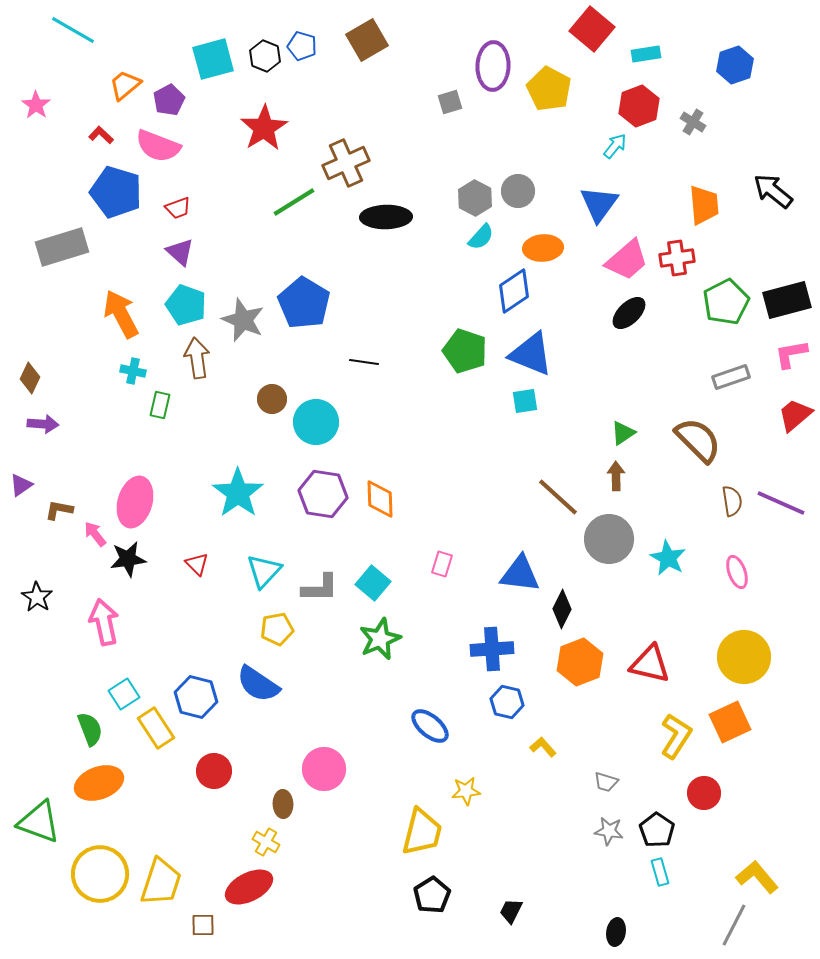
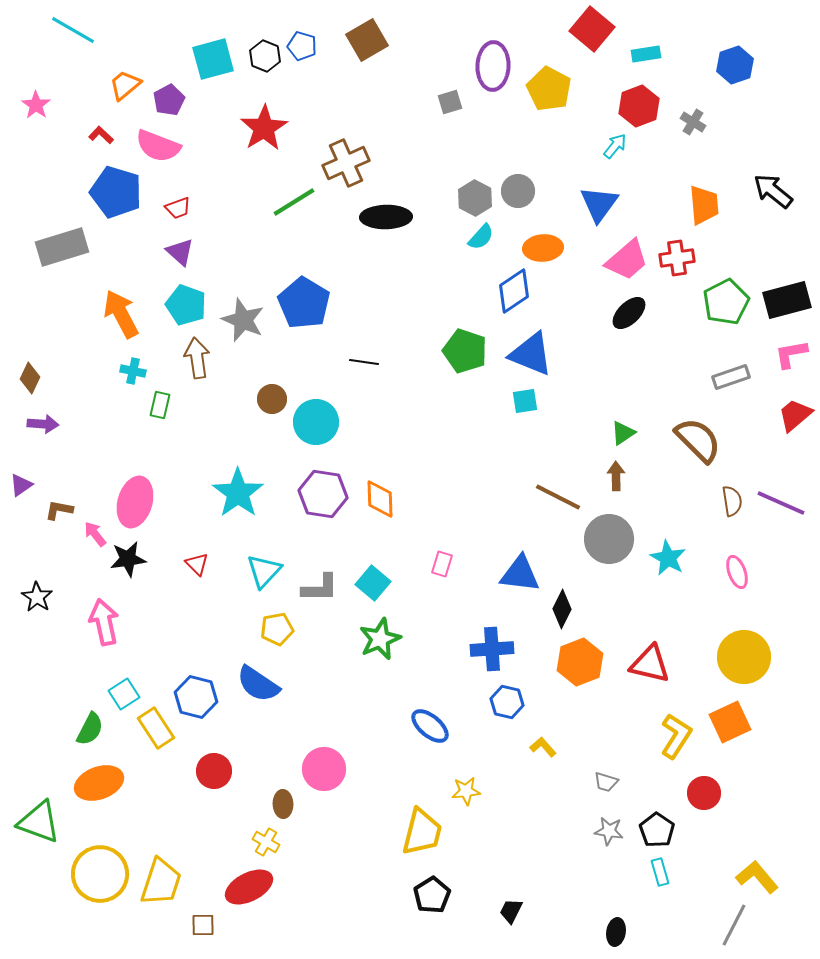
brown line at (558, 497): rotated 15 degrees counterclockwise
green semicircle at (90, 729): rotated 48 degrees clockwise
